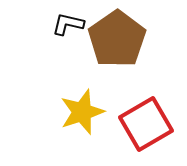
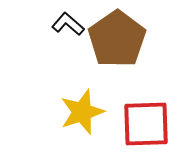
black L-shape: rotated 28 degrees clockwise
red square: rotated 28 degrees clockwise
